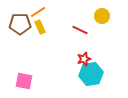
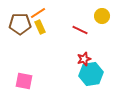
orange line: moved 1 px down
